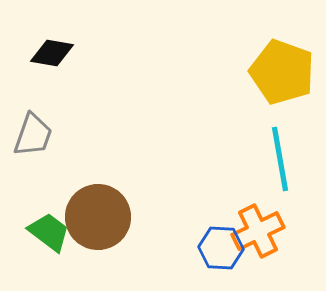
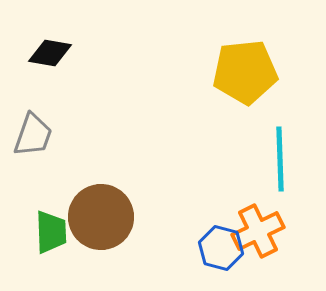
black diamond: moved 2 px left
yellow pentagon: moved 37 px left; rotated 26 degrees counterclockwise
cyan line: rotated 8 degrees clockwise
brown circle: moved 3 px right
green trapezoid: moved 2 px right; rotated 51 degrees clockwise
blue hexagon: rotated 12 degrees clockwise
